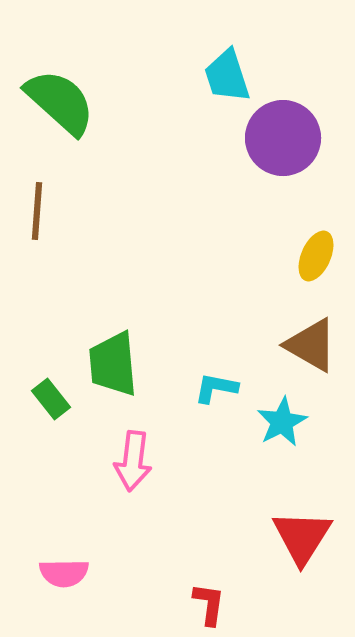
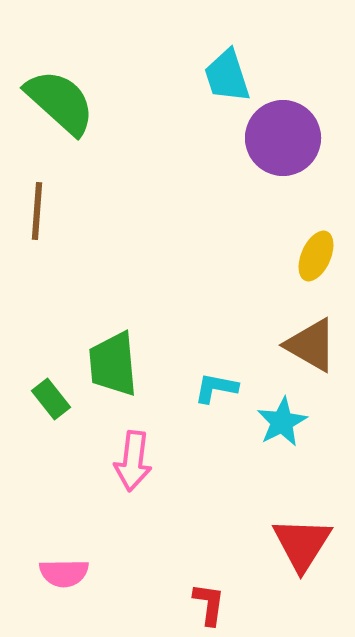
red triangle: moved 7 px down
